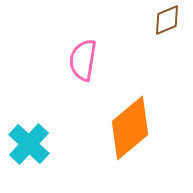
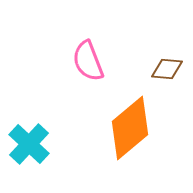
brown diamond: moved 49 px down; rotated 28 degrees clockwise
pink semicircle: moved 5 px right, 1 px down; rotated 30 degrees counterclockwise
